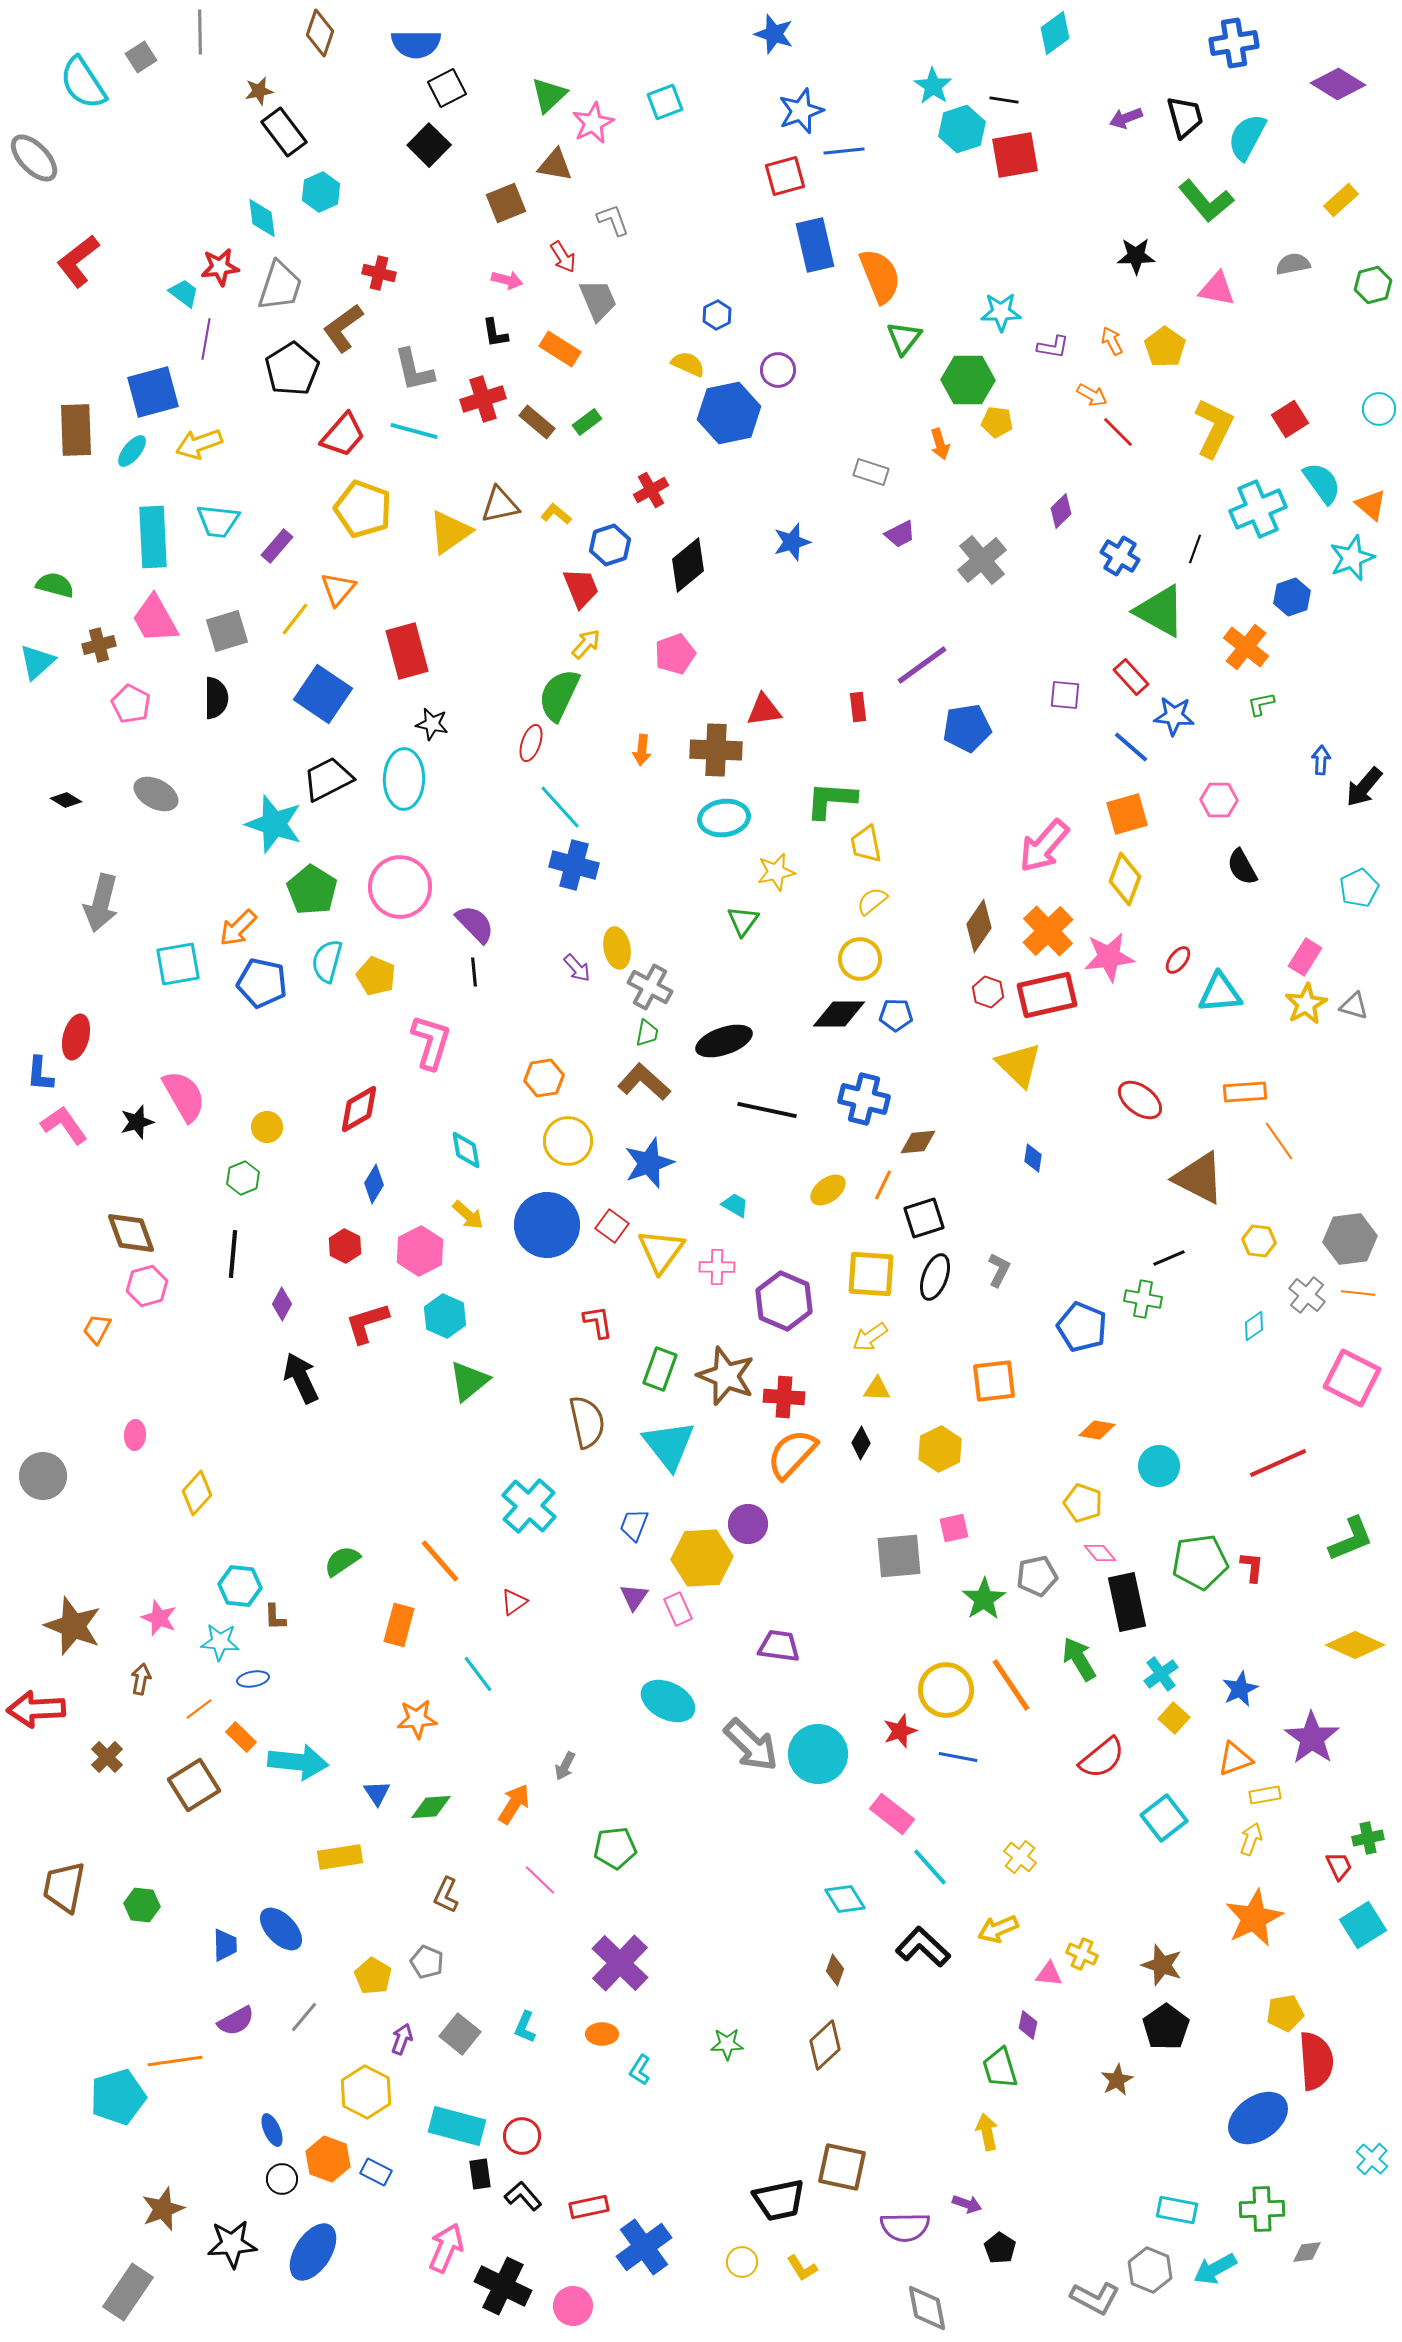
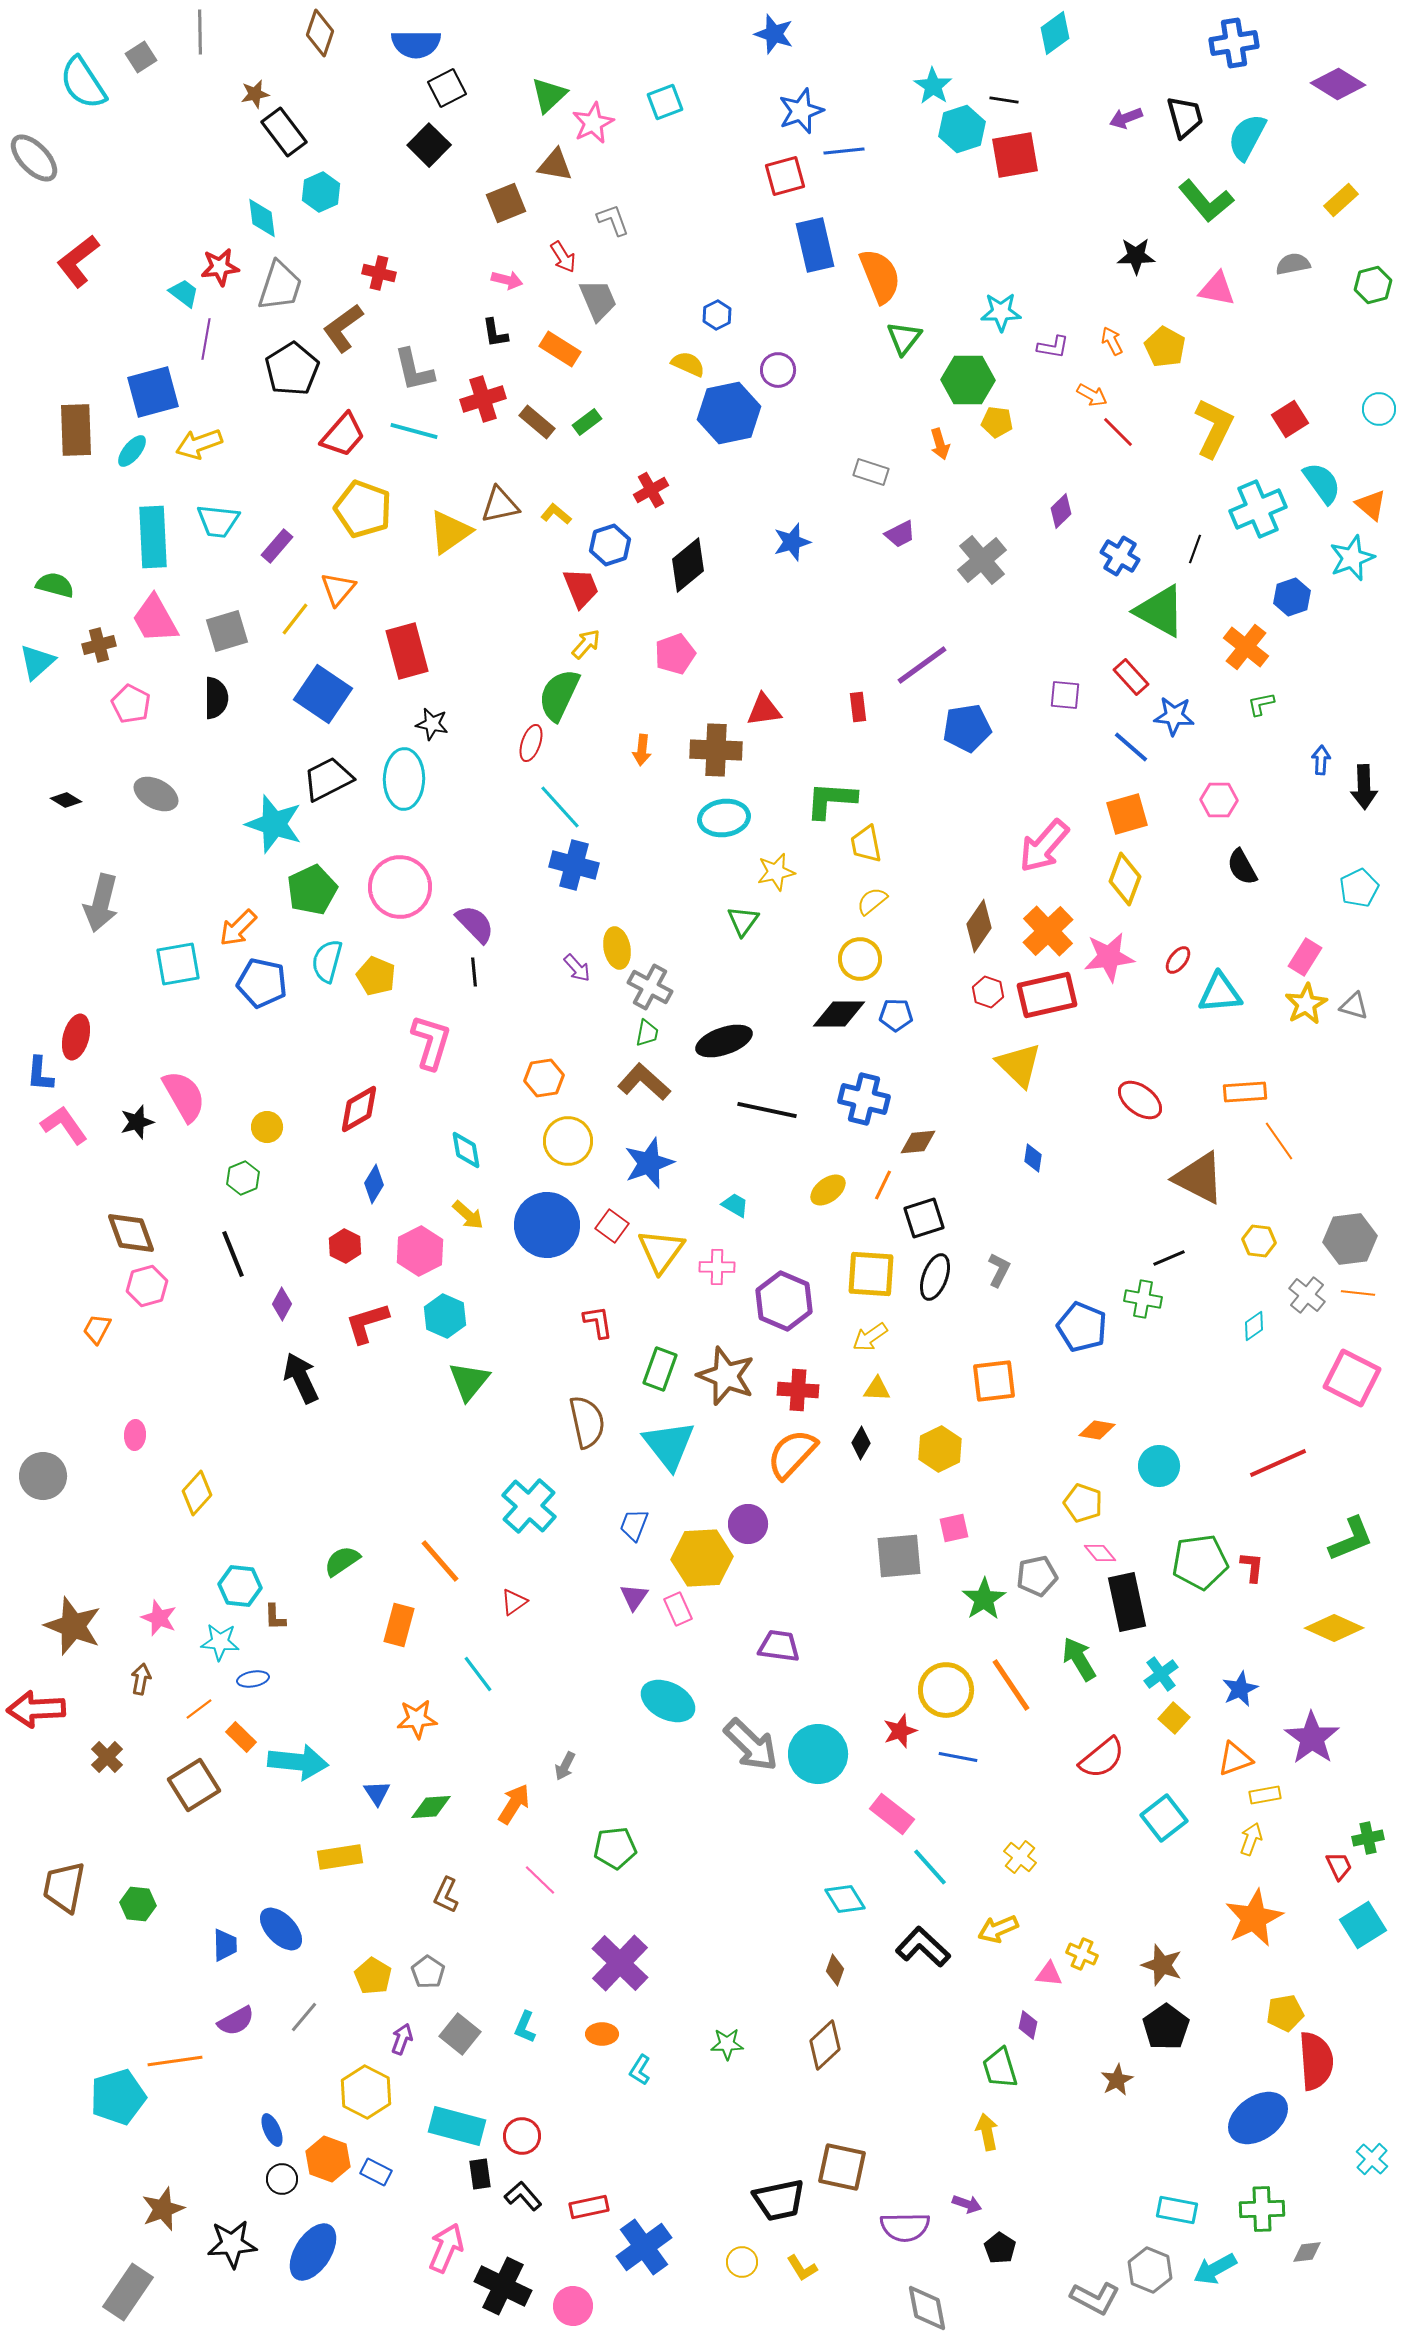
brown star at (259, 91): moved 4 px left, 3 px down
yellow pentagon at (1165, 347): rotated 6 degrees counterclockwise
black arrow at (1364, 787): rotated 42 degrees counterclockwise
green pentagon at (312, 890): rotated 15 degrees clockwise
black line at (233, 1254): rotated 27 degrees counterclockwise
green triangle at (469, 1381): rotated 12 degrees counterclockwise
red cross at (784, 1397): moved 14 px right, 7 px up
yellow diamond at (1355, 1645): moved 21 px left, 17 px up
green hexagon at (142, 1905): moved 4 px left, 1 px up
gray pentagon at (427, 1962): moved 1 px right, 10 px down; rotated 12 degrees clockwise
